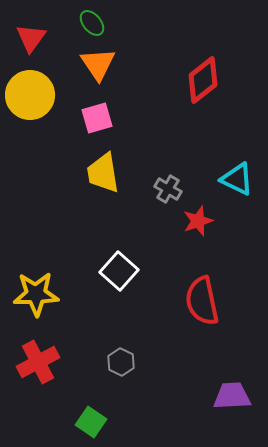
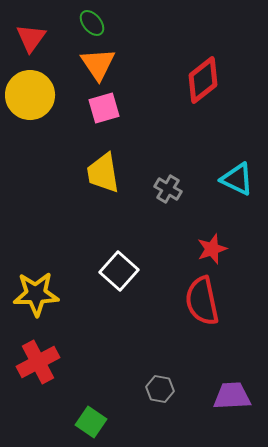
pink square: moved 7 px right, 10 px up
red star: moved 14 px right, 28 px down
gray hexagon: moved 39 px right, 27 px down; rotated 16 degrees counterclockwise
